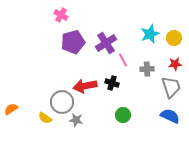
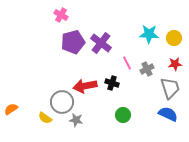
cyan star: moved 1 px left; rotated 24 degrees clockwise
purple cross: moved 5 px left; rotated 20 degrees counterclockwise
pink line: moved 4 px right, 3 px down
gray cross: rotated 24 degrees counterclockwise
gray trapezoid: moved 1 px left, 1 px down
blue semicircle: moved 2 px left, 2 px up
